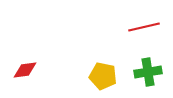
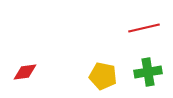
red line: moved 1 px down
red diamond: moved 2 px down
